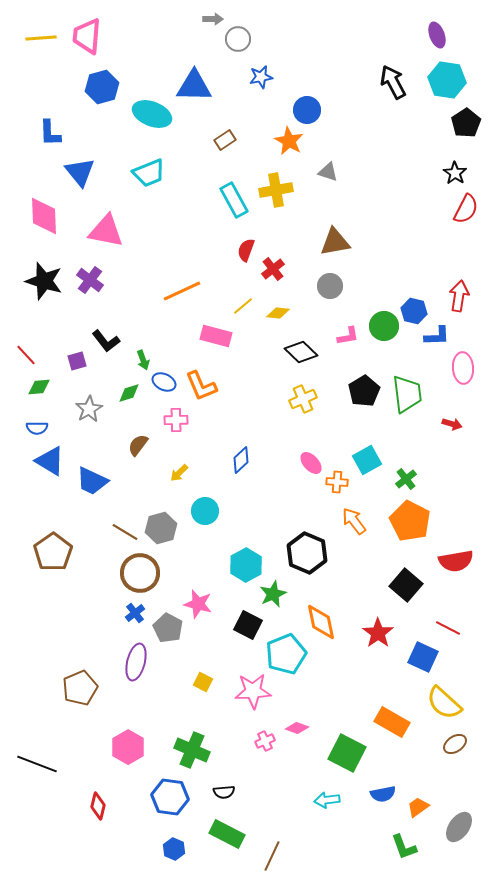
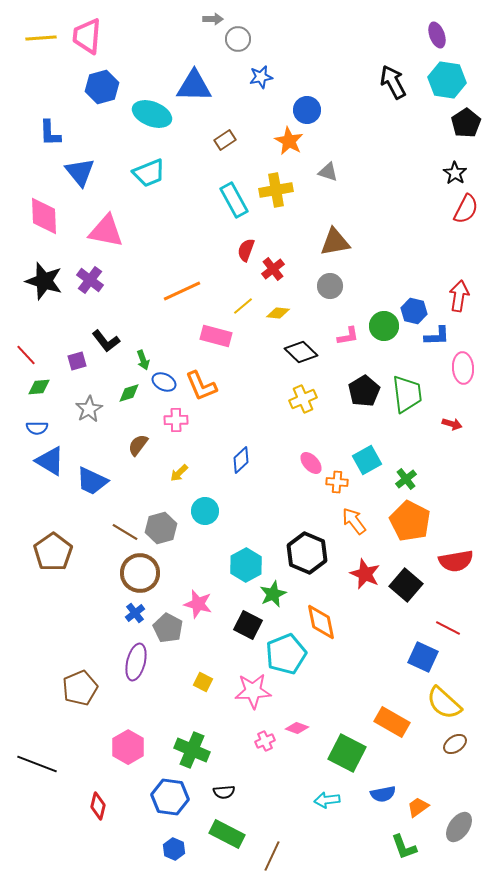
red star at (378, 633): moved 13 px left, 59 px up; rotated 12 degrees counterclockwise
